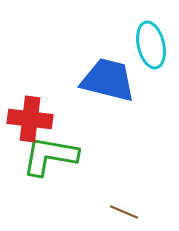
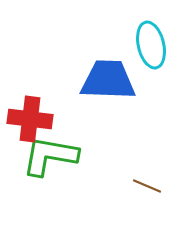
blue trapezoid: rotated 12 degrees counterclockwise
brown line: moved 23 px right, 26 px up
